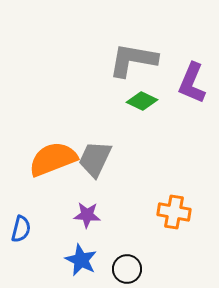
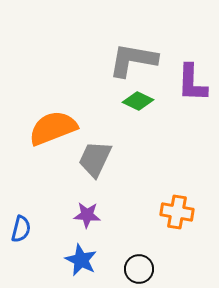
purple L-shape: rotated 21 degrees counterclockwise
green diamond: moved 4 px left
orange semicircle: moved 31 px up
orange cross: moved 3 px right
black circle: moved 12 px right
